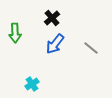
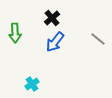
blue arrow: moved 2 px up
gray line: moved 7 px right, 9 px up
